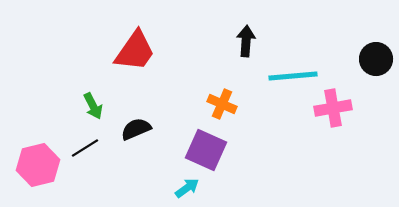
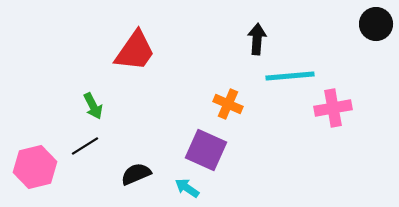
black arrow: moved 11 px right, 2 px up
black circle: moved 35 px up
cyan line: moved 3 px left
orange cross: moved 6 px right
black semicircle: moved 45 px down
black line: moved 2 px up
pink hexagon: moved 3 px left, 2 px down
cyan arrow: rotated 110 degrees counterclockwise
